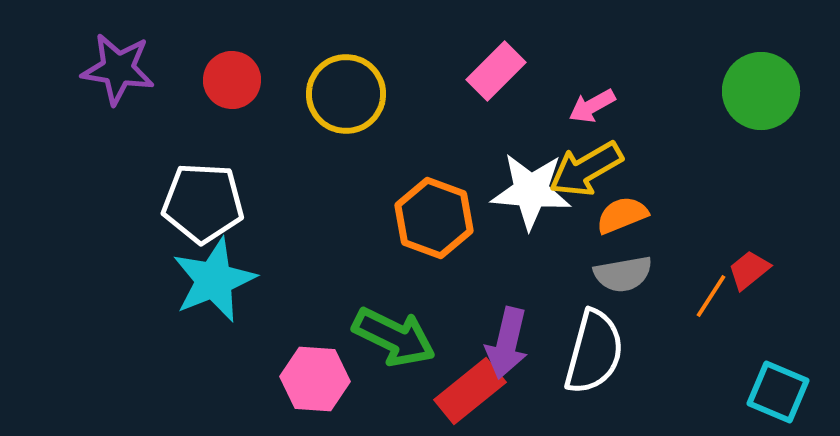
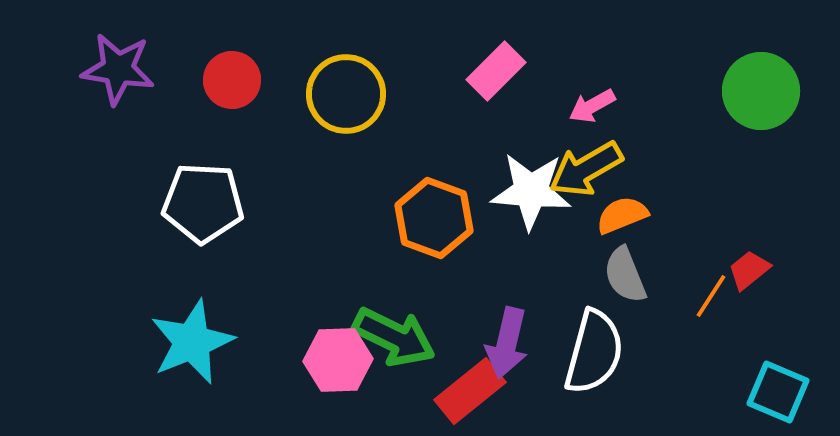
gray semicircle: moved 2 px right, 1 px down; rotated 78 degrees clockwise
cyan star: moved 22 px left, 62 px down
pink hexagon: moved 23 px right, 19 px up; rotated 6 degrees counterclockwise
